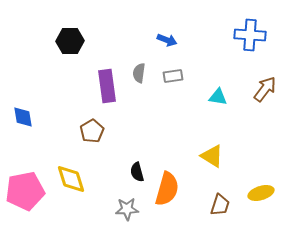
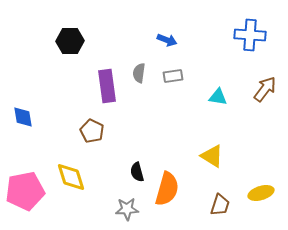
brown pentagon: rotated 15 degrees counterclockwise
yellow diamond: moved 2 px up
